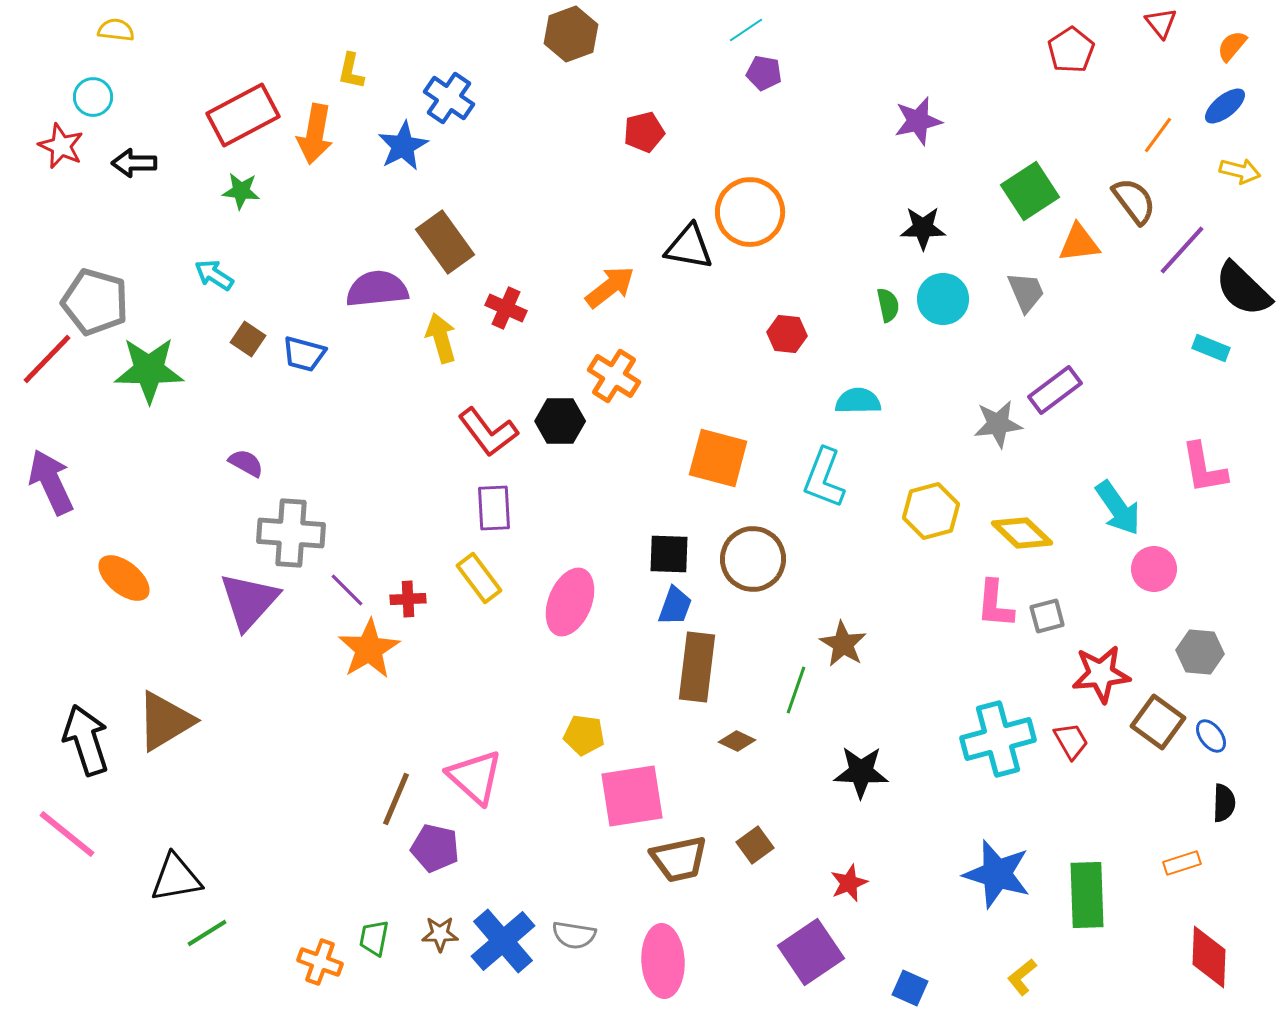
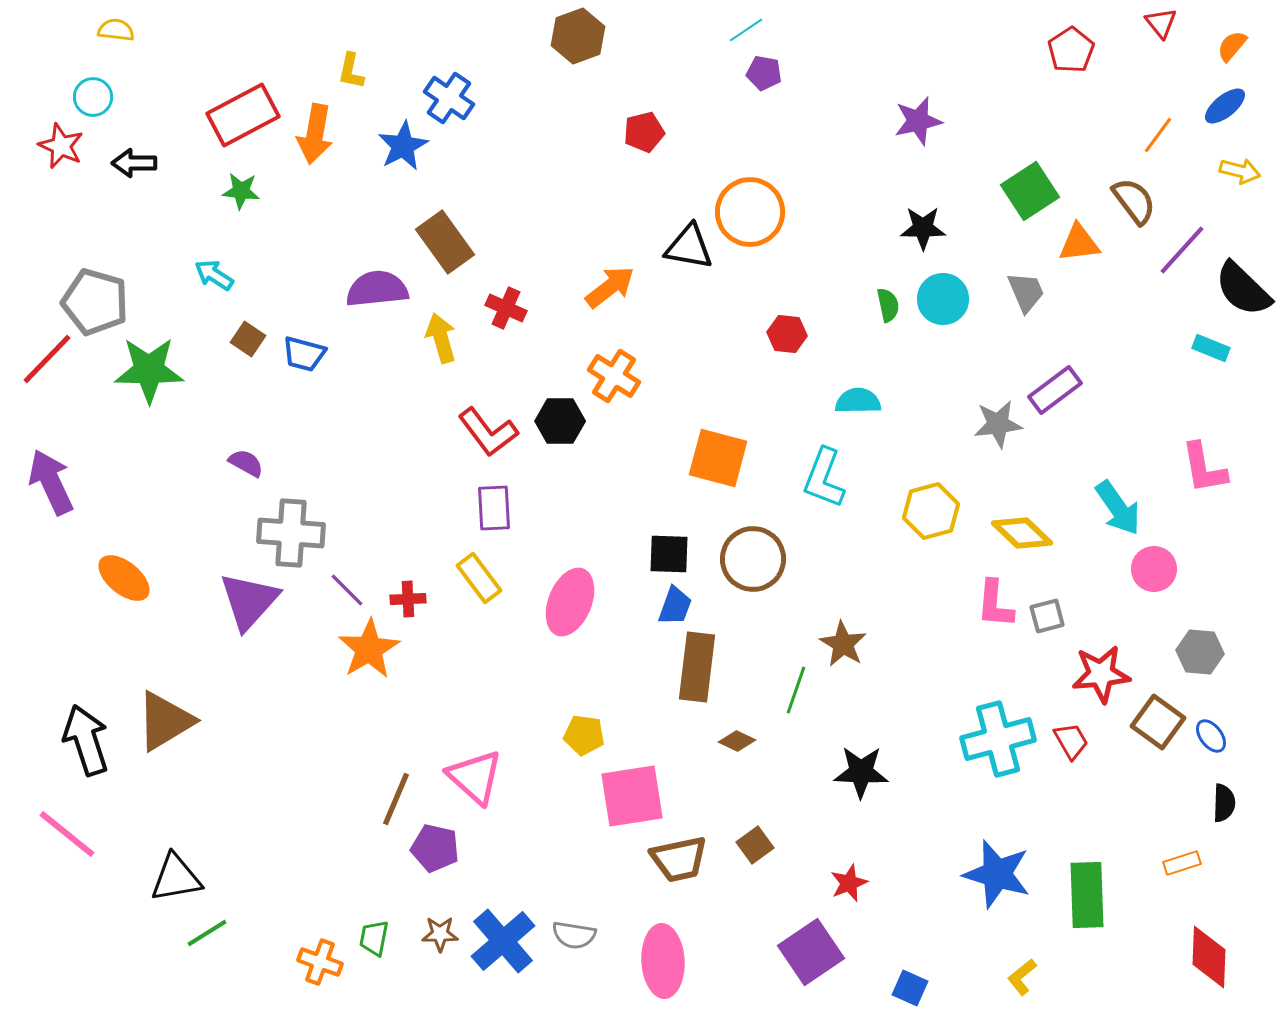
brown hexagon at (571, 34): moved 7 px right, 2 px down
